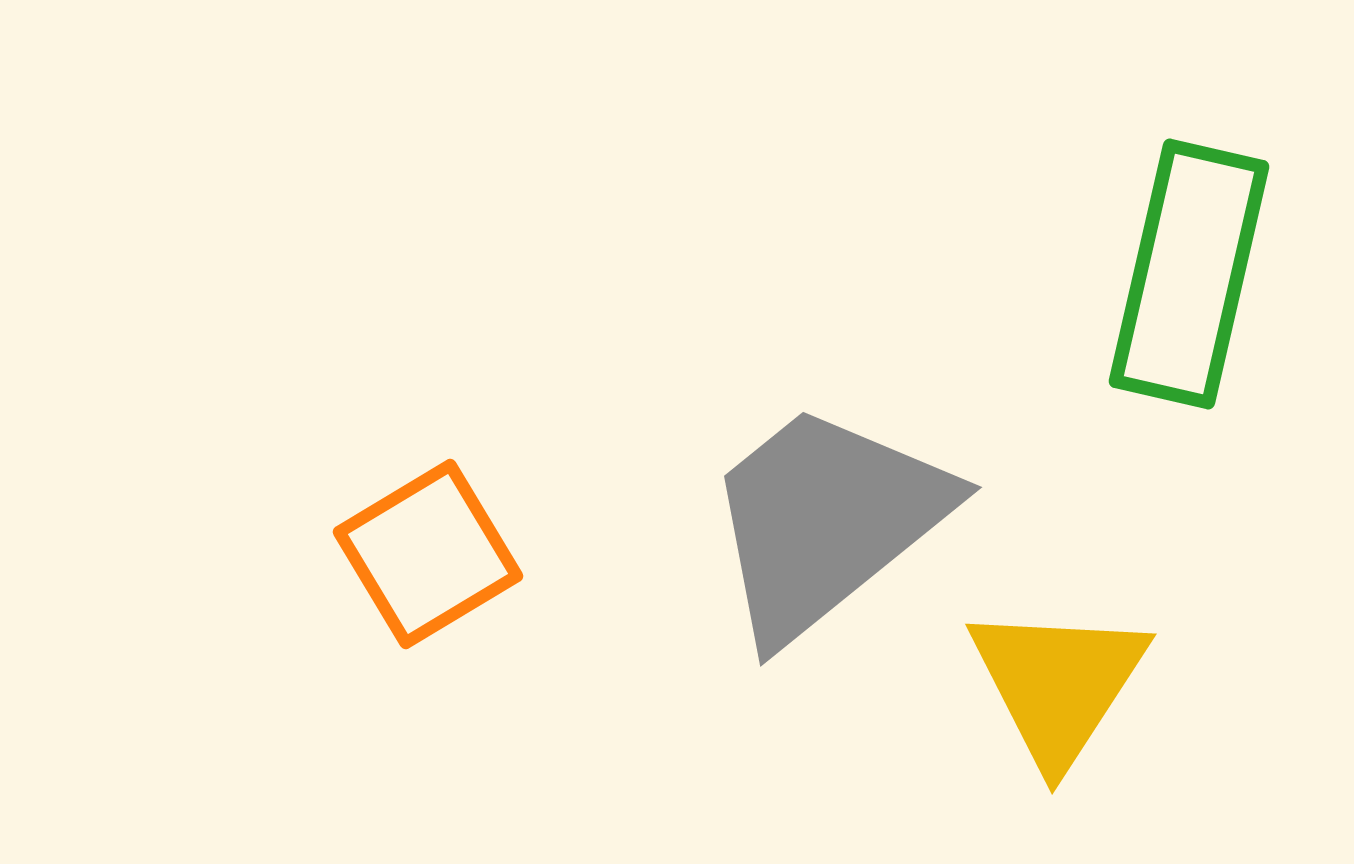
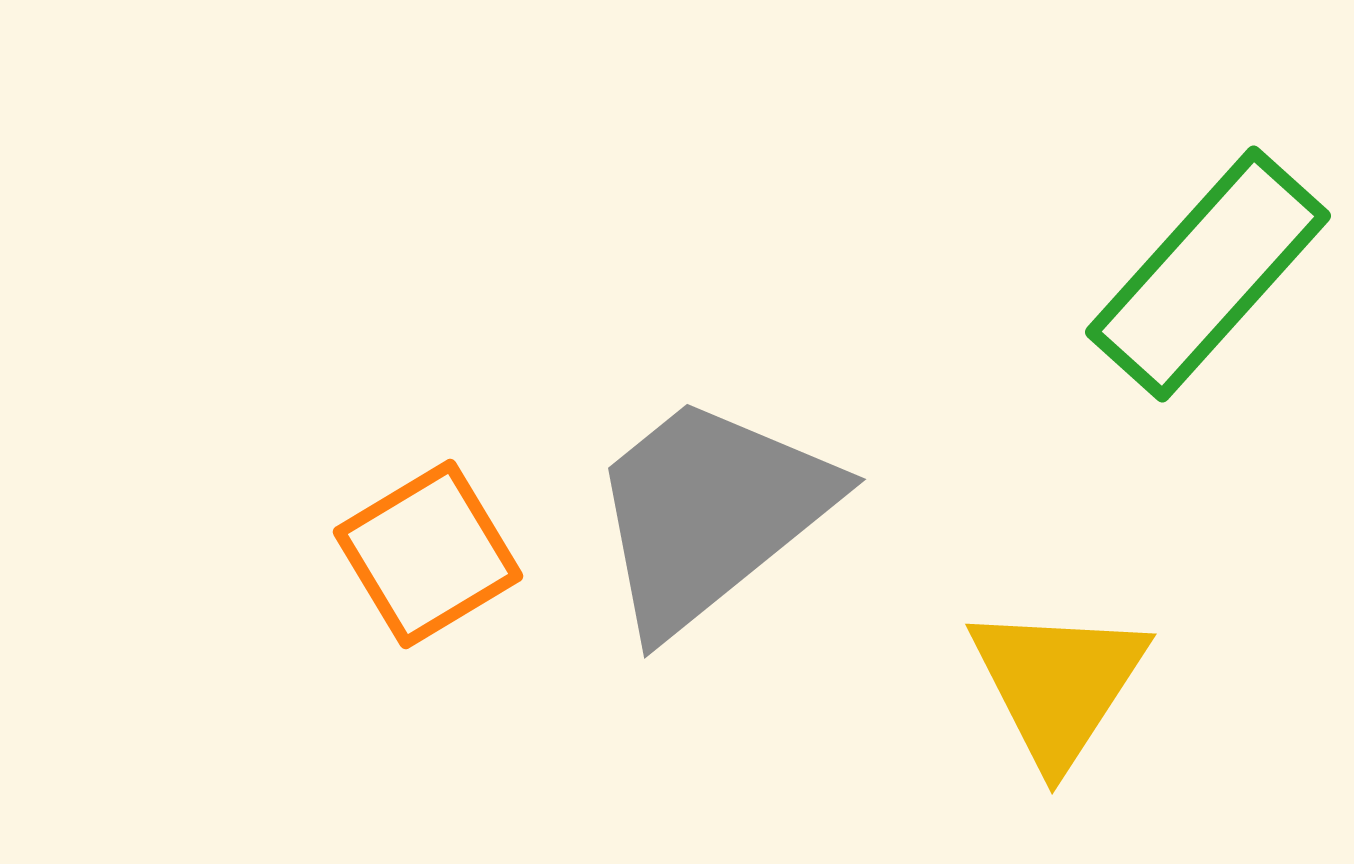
green rectangle: moved 19 px right; rotated 29 degrees clockwise
gray trapezoid: moved 116 px left, 8 px up
